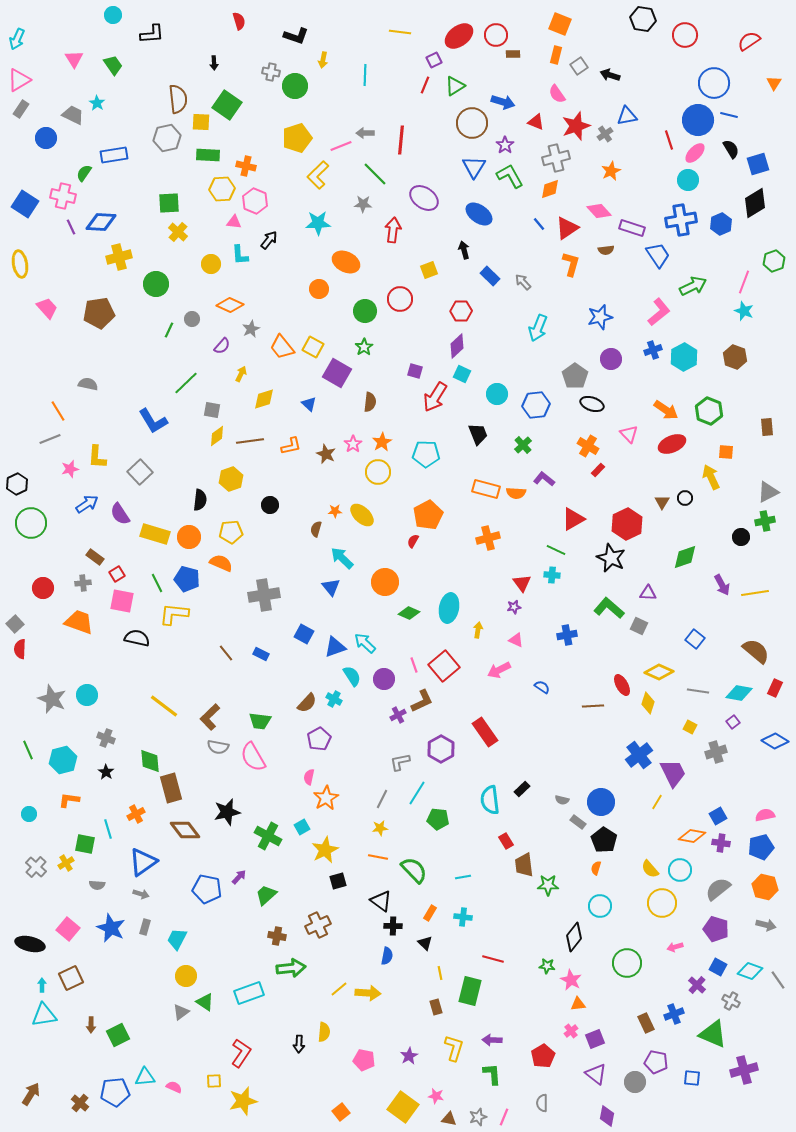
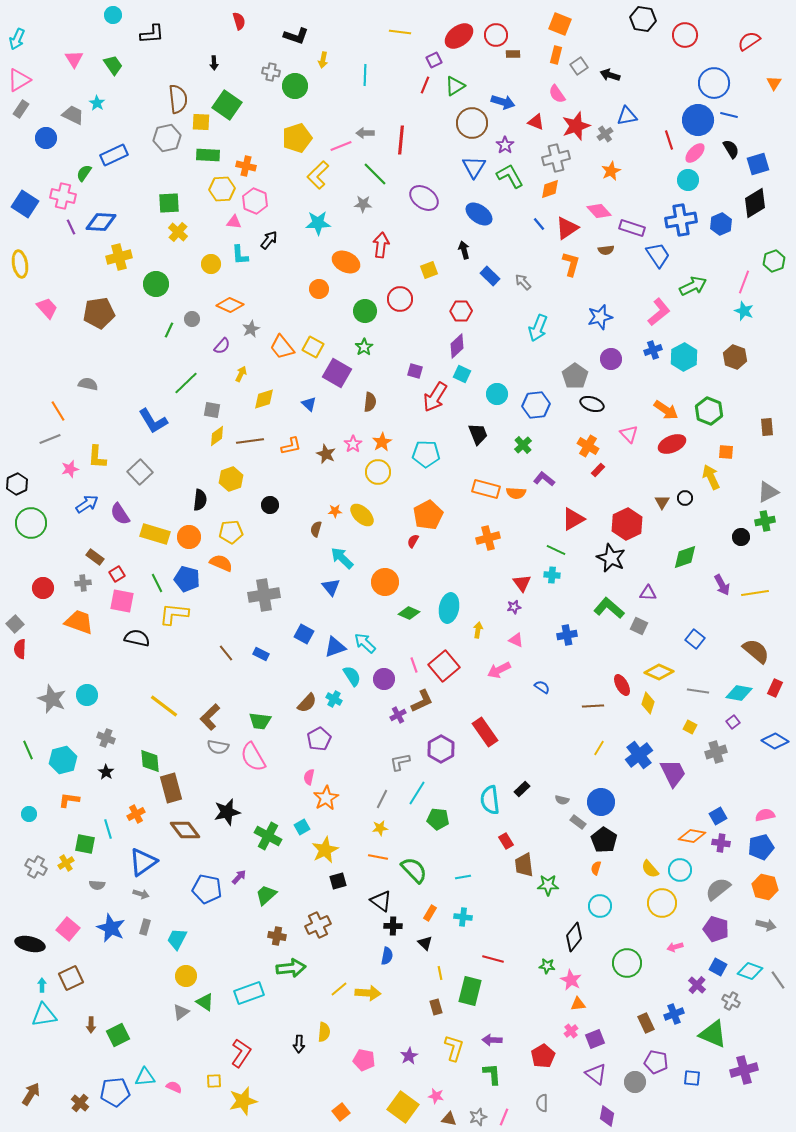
blue rectangle at (114, 155): rotated 16 degrees counterclockwise
red arrow at (393, 230): moved 12 px left, 15 px down
yellow line at (657, 802): moved 58 px left, 54 px up
gray cross at (36, 867): rotated 15 degrees counterclockwise
